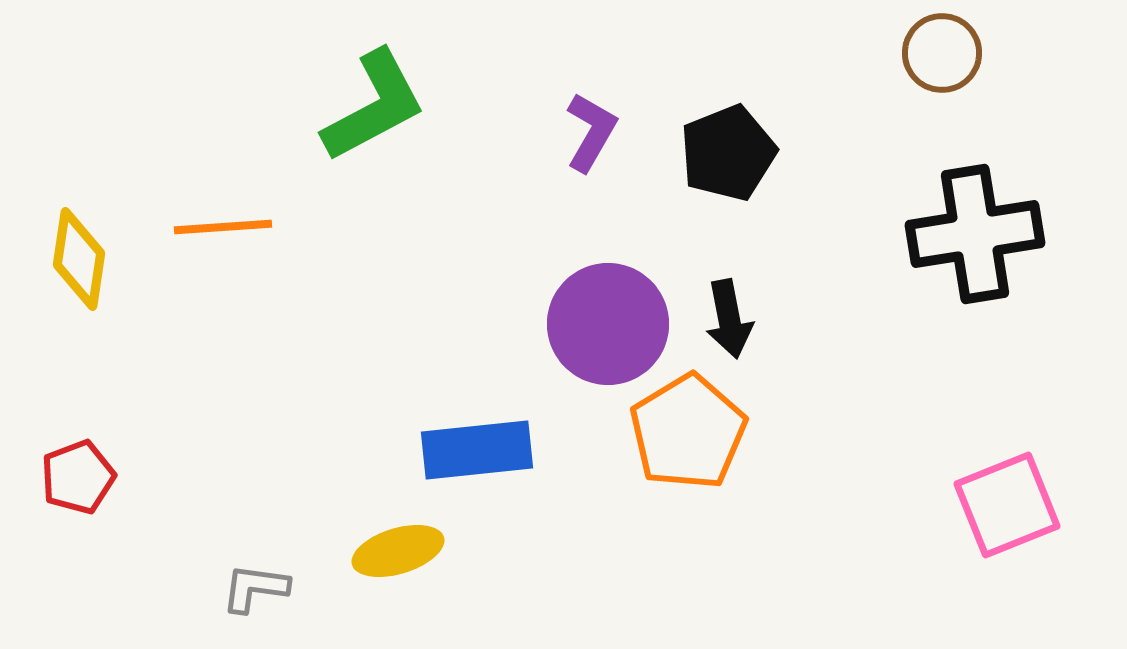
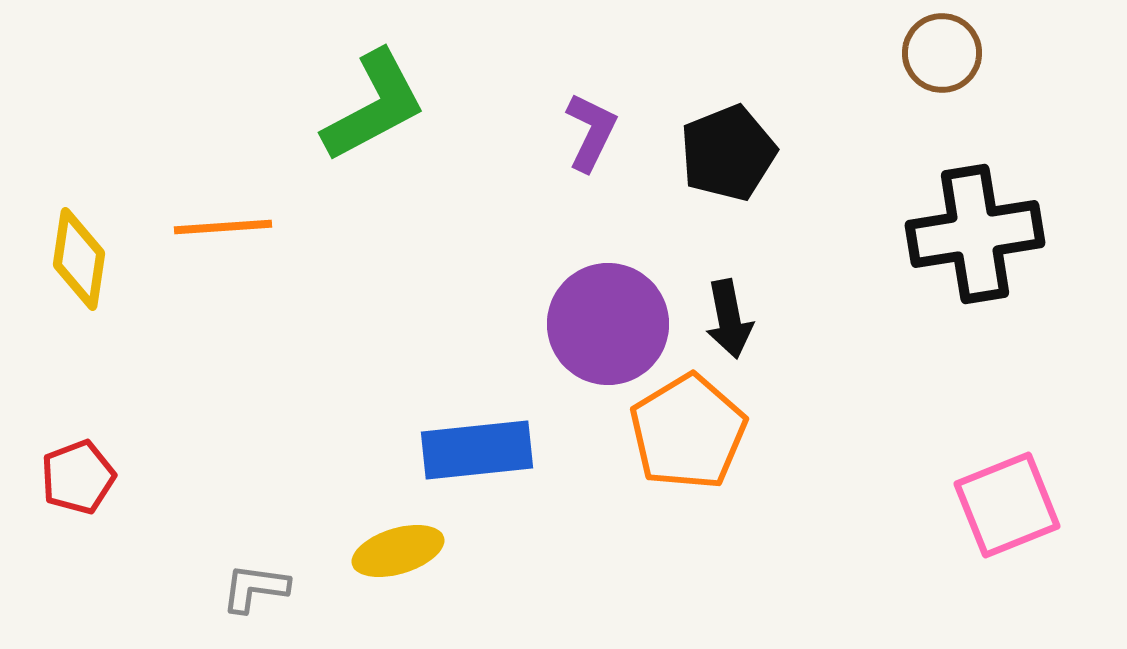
purple L-shape: rotated 4 degrees counterclockwise
